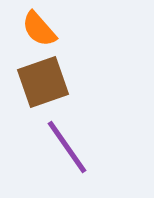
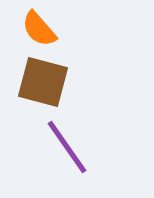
brown square: rotated 34 degrees clockwise
